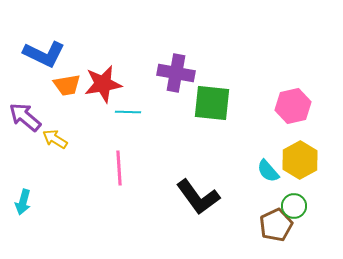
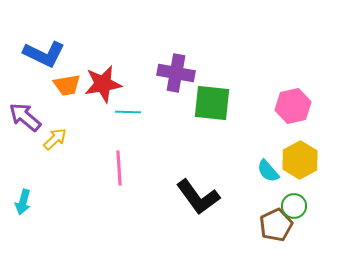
yellow arrow: rotated 105 degrees clockwise
